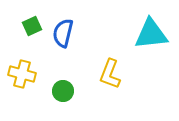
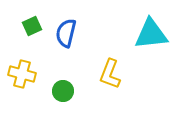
blue semicircle: moved 3 px right
